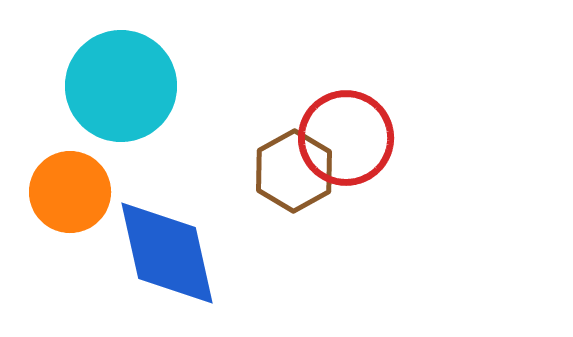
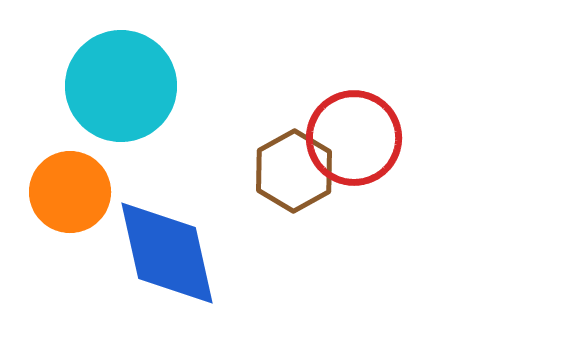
red circle: moved 8 px right
